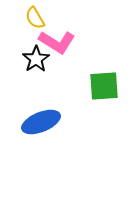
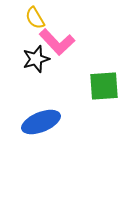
pink L-shape: rotated 15 degrees clockwise
black star: rotated 16 degrees clockwise
